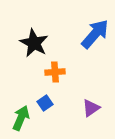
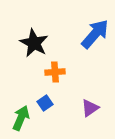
purple triangle: moved 1 px left
